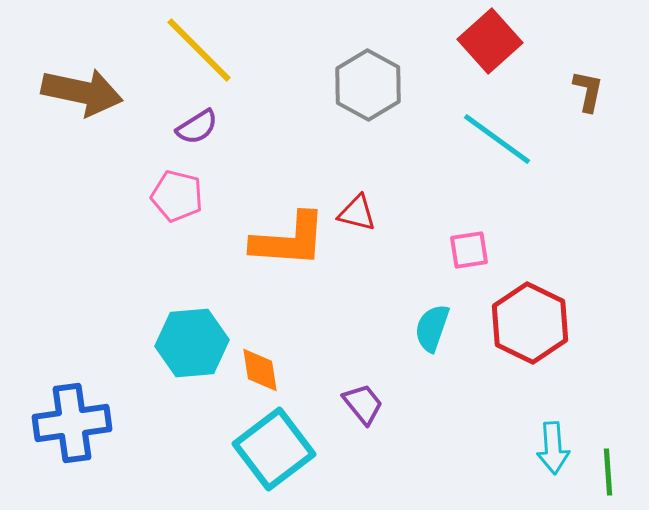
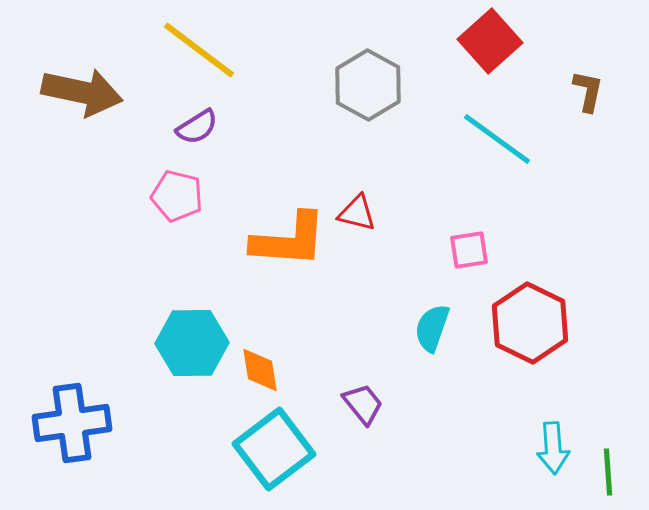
yellow line: rotated 8 degrees counterclockwise
cyan hexagon: rotated 4 degrees clockwise
